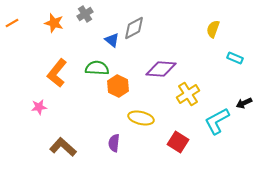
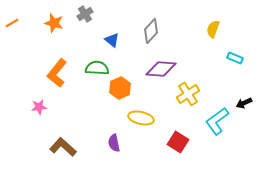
gray diamond: moved 17 px right, 3 px down; rotated 20 degrees counterclockwise
orange hexagon: moved 2 px right, 2 px down; rotated 10 degrees clockwise
cyan L-shape: rotated 8 degrees counterclockwise
purple semicircle: rotated 18 degrees counterclockwise
